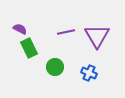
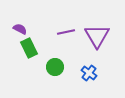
blue cross: rotated 14 degrees clockwise
